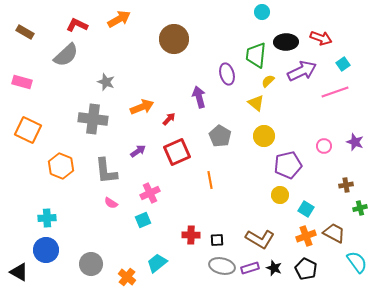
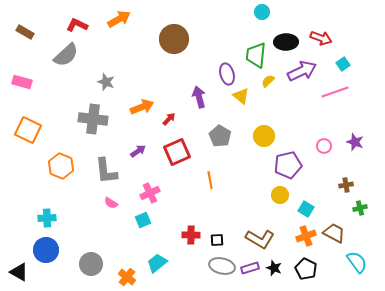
yellow triangle at (256, 103): moved 15 px left, 7 px up
